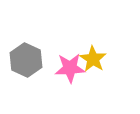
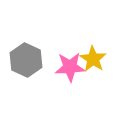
pink star: moved 1 px up
